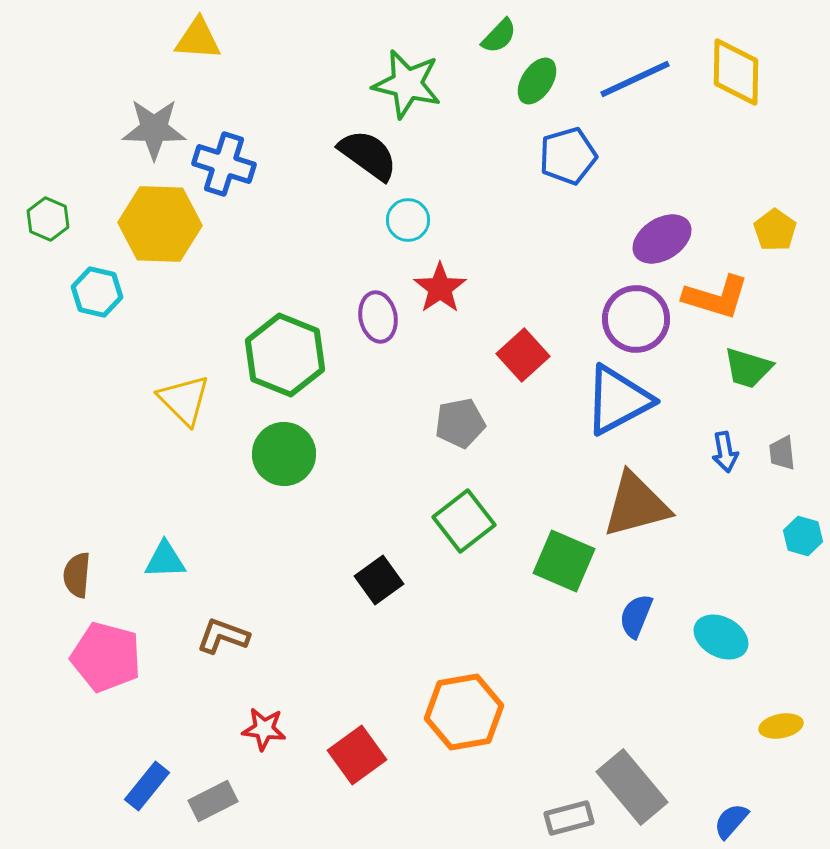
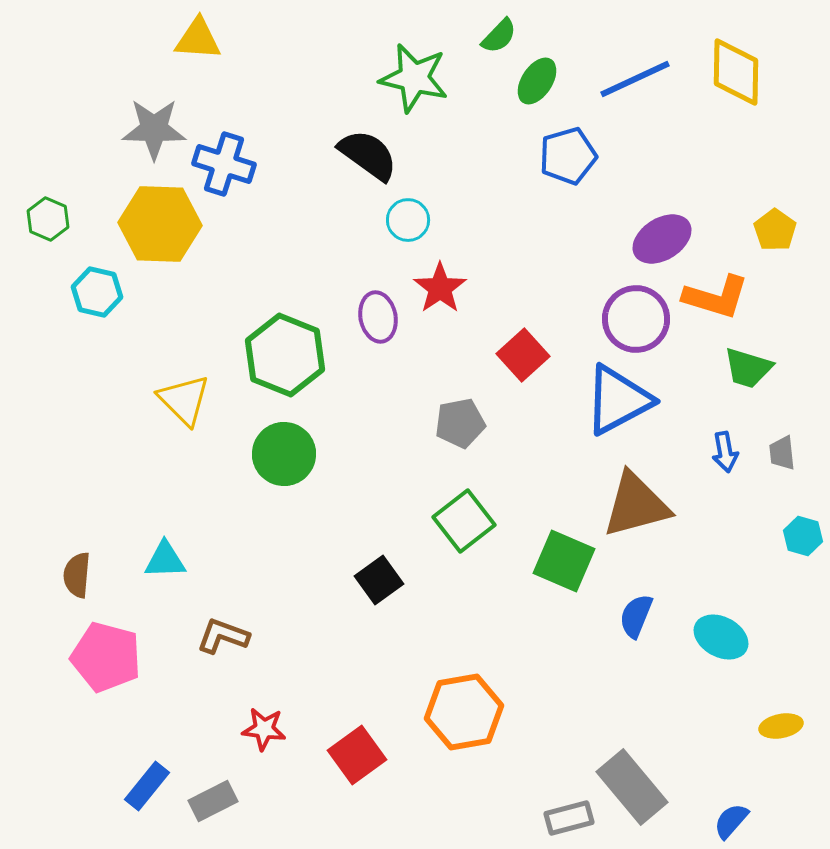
green star at (407, 84): moved 7 px right, 6 px up
